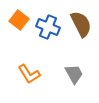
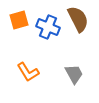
orange square: rotated 36 degrees clockwise
brown semicircle: moved 3 px left, 5 px up
orange L-shape: moved 1 px left, 2 px up
